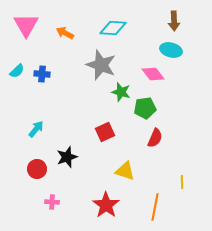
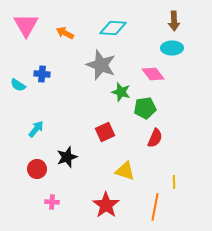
cyan ellipse: moved 1 px right, 2 px up; rotated 15 degrees counterclockwise
cyan semicircle: moved 1 px right, 14 px down; rotated 77 degrees clockwise
yellow line: moved 8 px left
